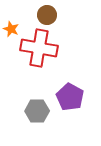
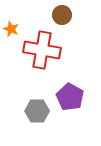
brown circle: moved 15 px right
red cross: moved 3 px right, 2 px down
